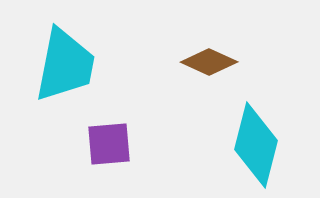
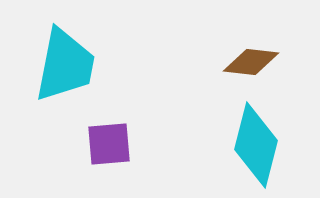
brown diamond: moved 42 px right; rotated 18 degrees counterclockwise
